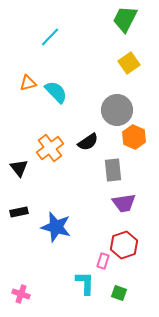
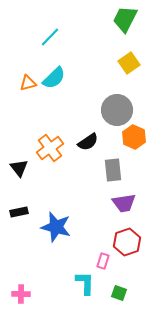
cyan semicircle: moved 2 px left, 14 px up; rotated 90 degrees clockwise
red hexagon: moved 3 px right, 3 px up
pink cross: rotated 18 degrees counterclockwise
